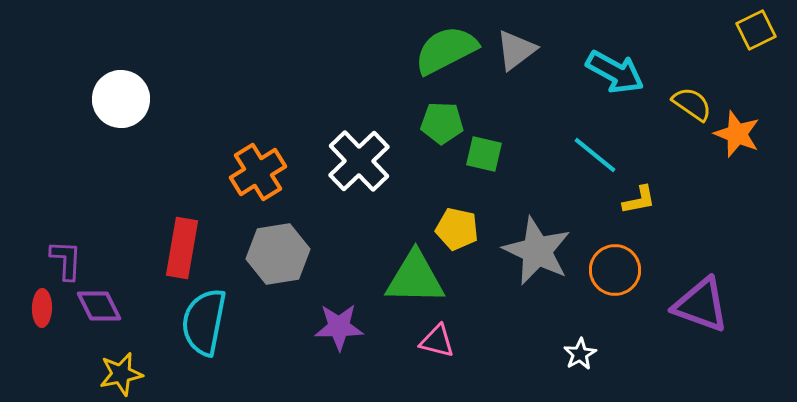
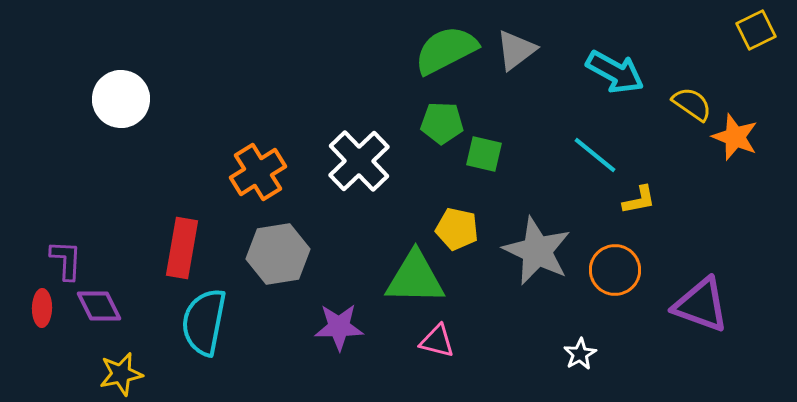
orange star: moved 2 px left, 3 px down
